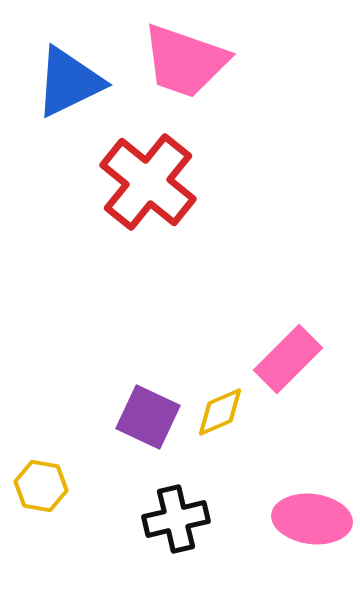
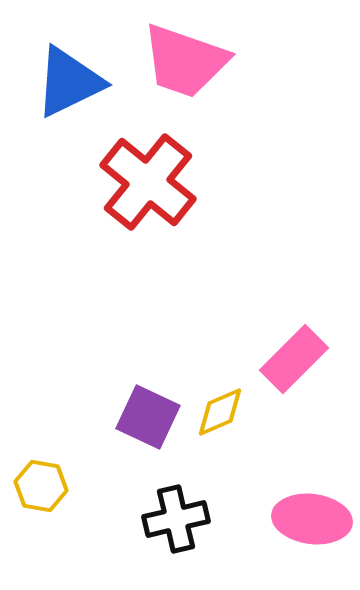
pink rectangle: moved 6 px right
